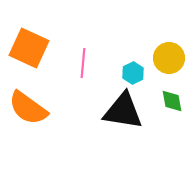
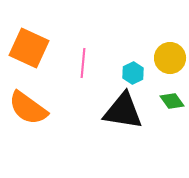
yellow circle: moved 1 px right
green diamond: rotated 25 degrees counterclockwise
